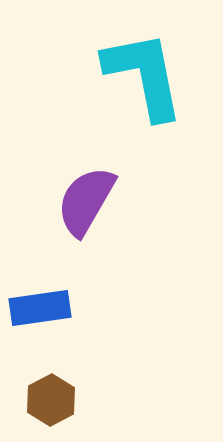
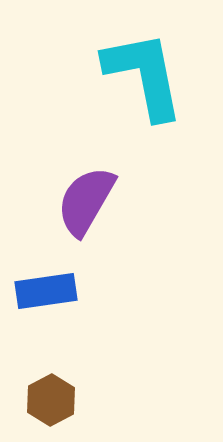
blue rectangle: moved 6 px right, 17 px up
